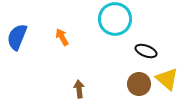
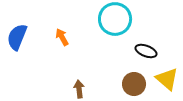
brown circle: moved 5 px left
